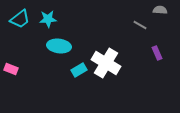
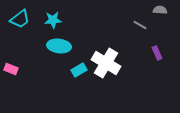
cyan star: moved 5 px right, 1 px down
